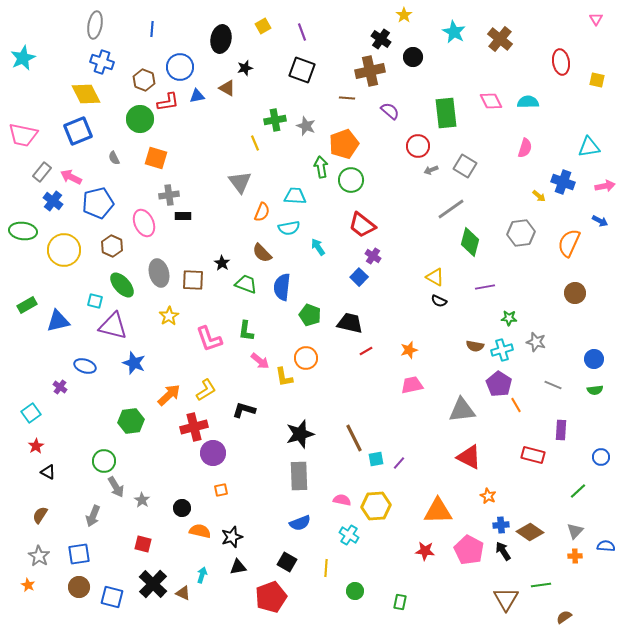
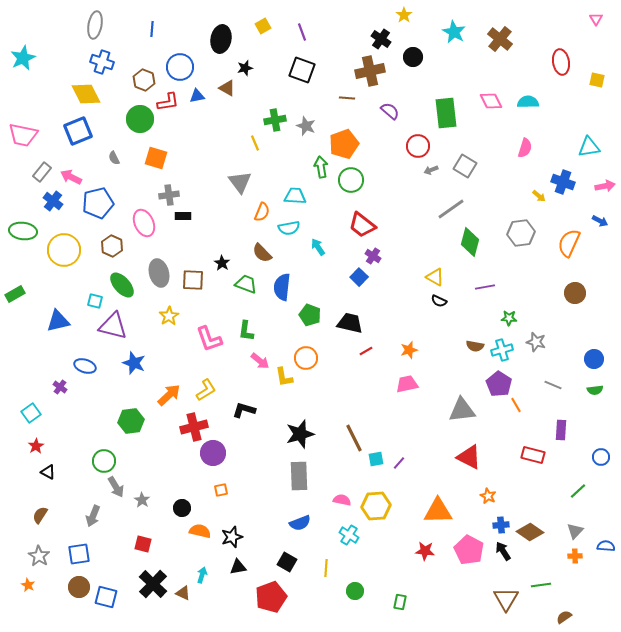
green rectangle at (27, 305): moved 12 px left, 11 px up
pink trapezoid at (412, 385): moved 5 px left, 1 px up
blue square at (112, 597): moved 6 px left
